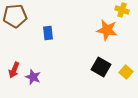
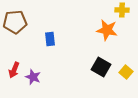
yellow cross: rotated 16 degrees counterclockwise
brown pentagon: moved 6 px down
blue rectangle: moved 2 px right, 6 px down
